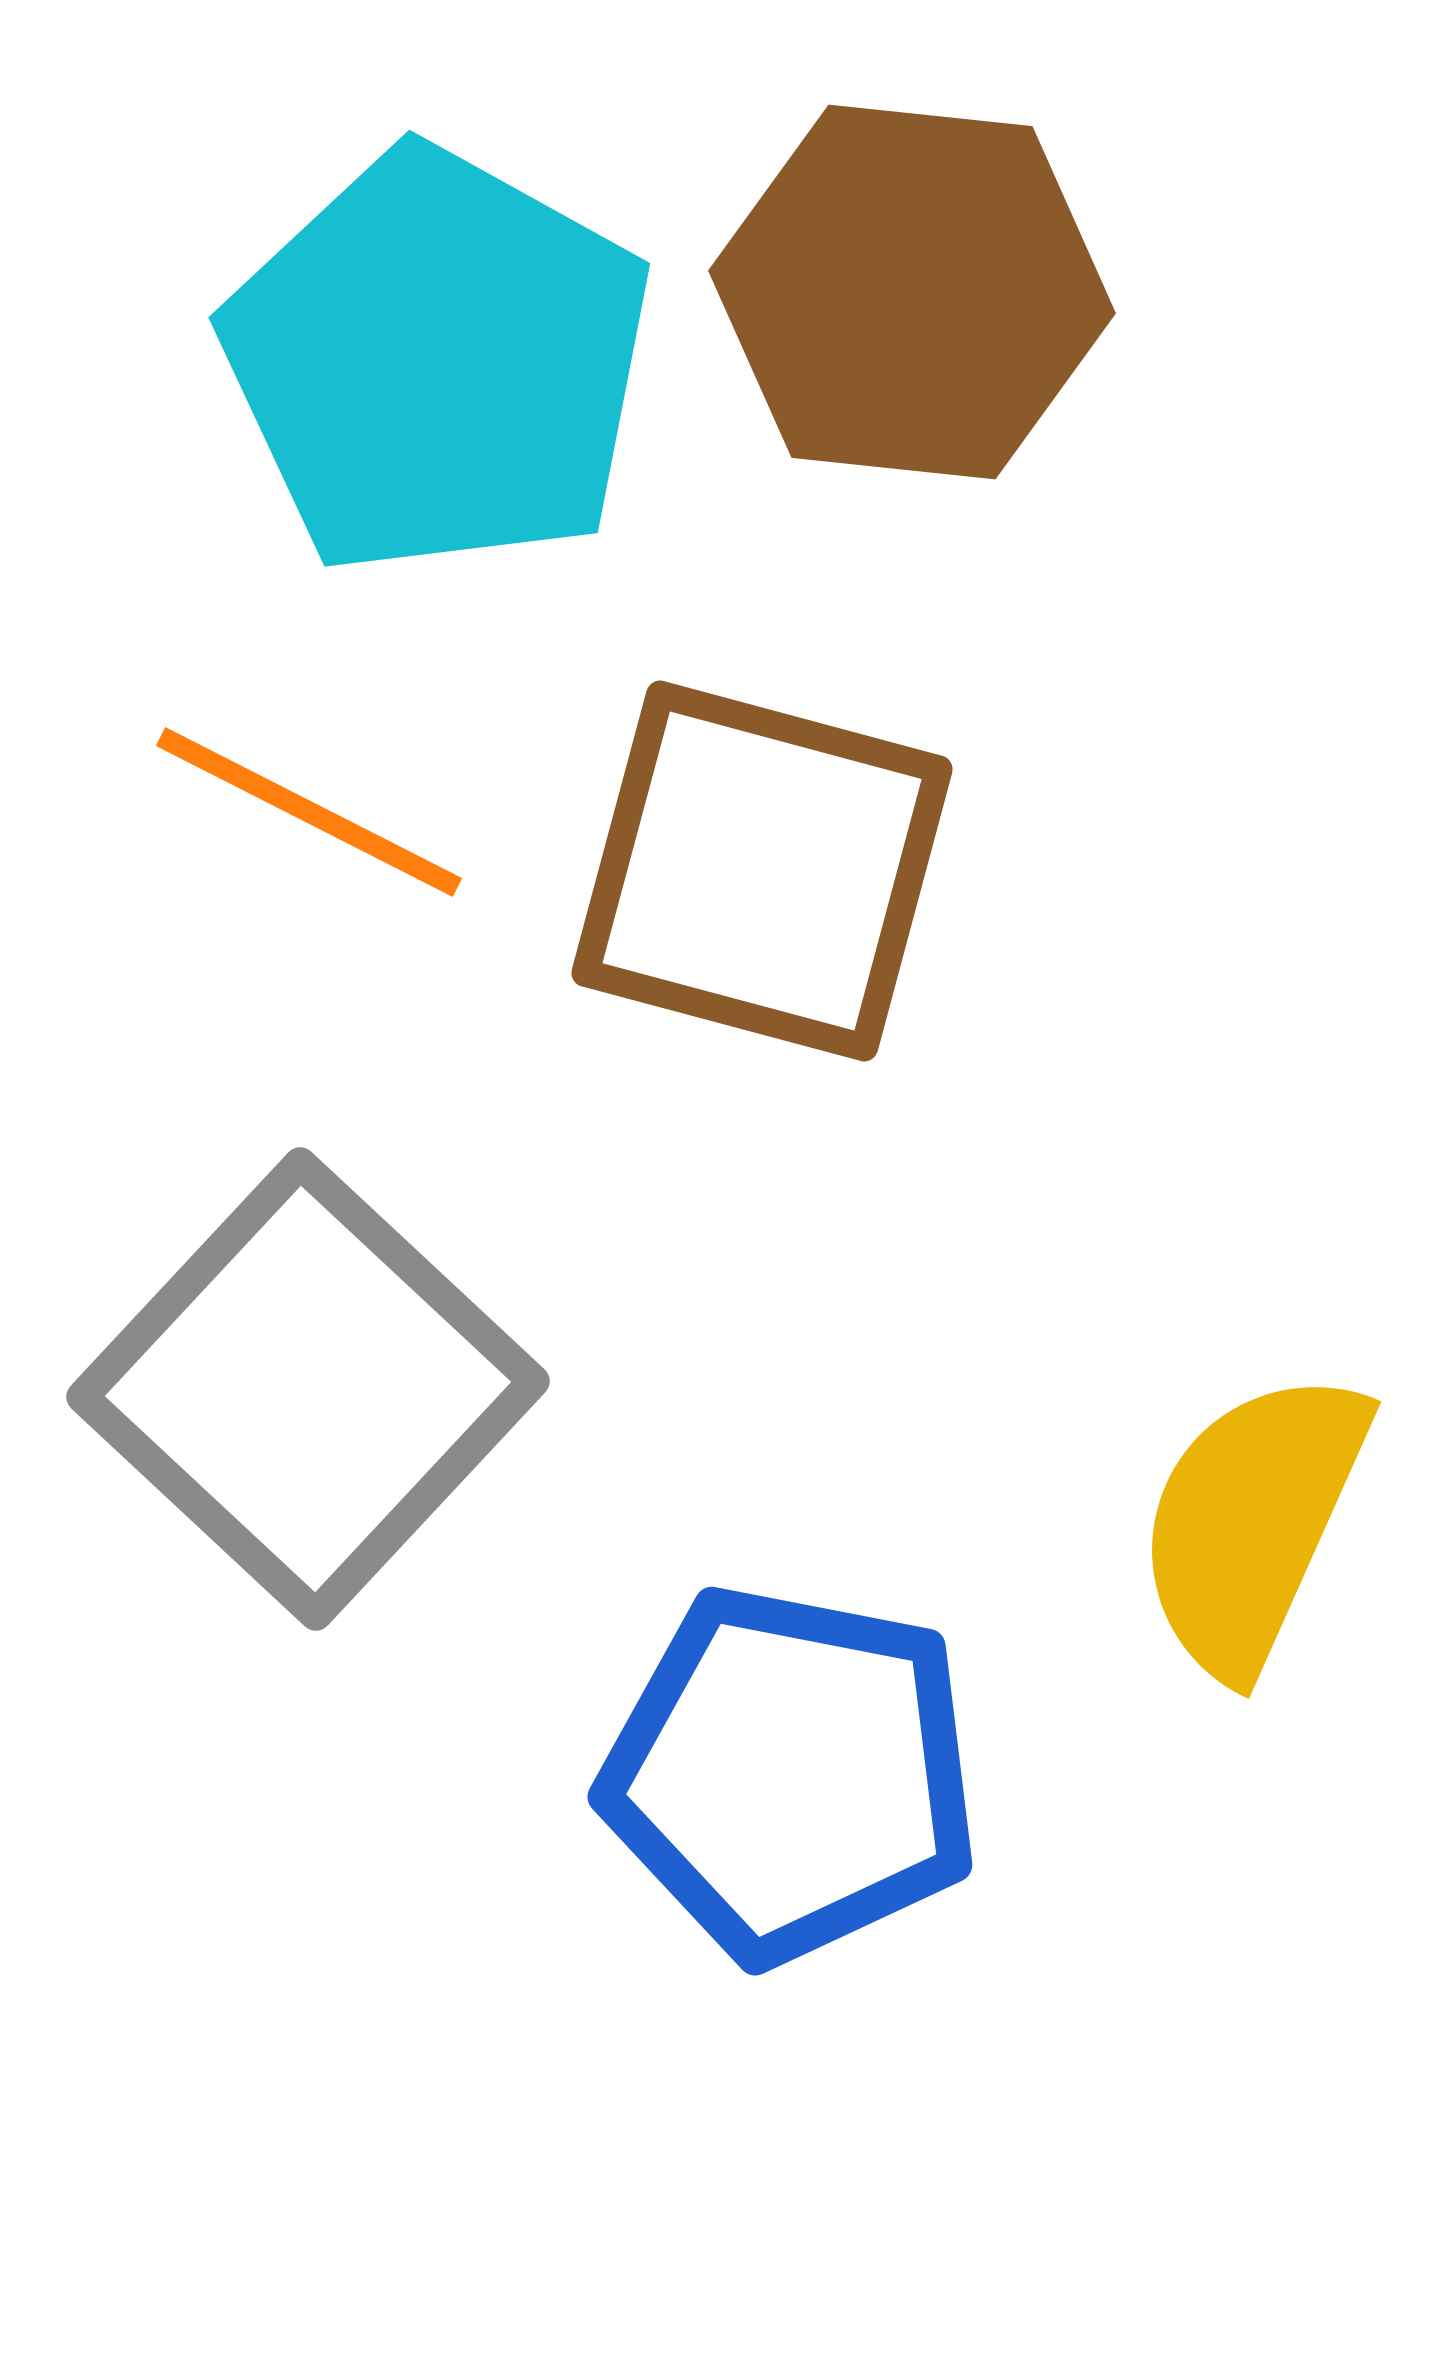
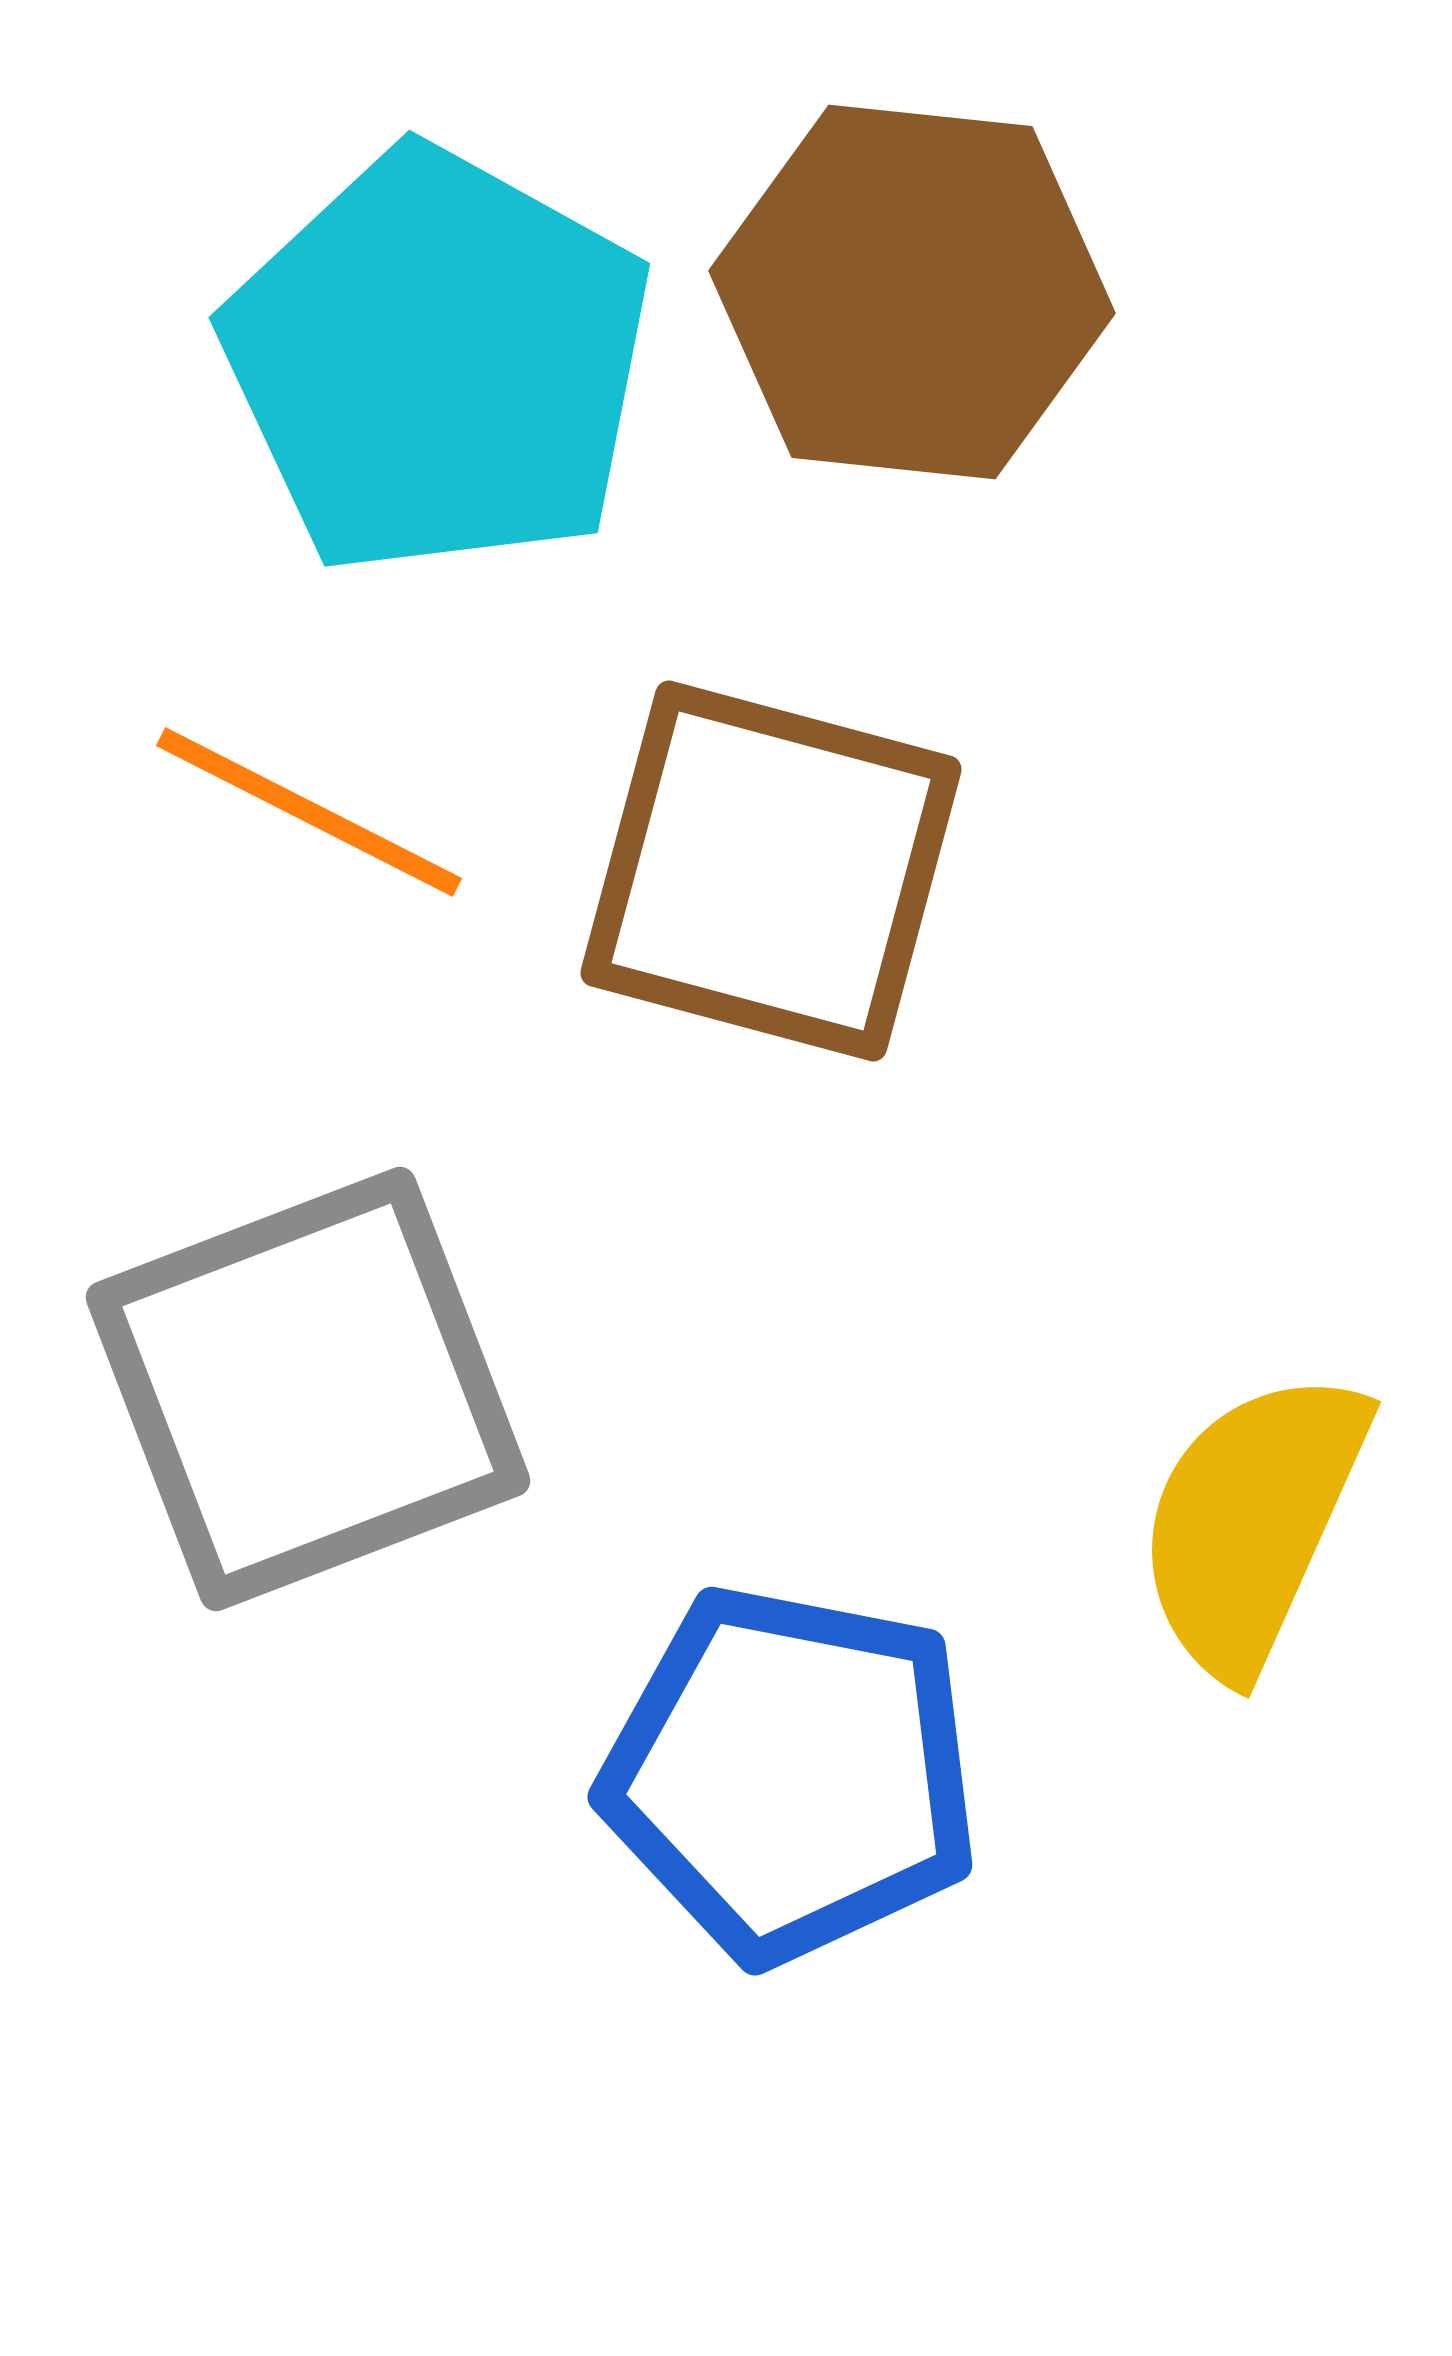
brown square: moved 9 px right
gray square: rotated 26 degrees clockwise
